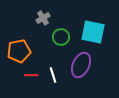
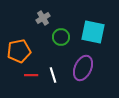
purple ellipse: moved 2 px right, 3 px down
